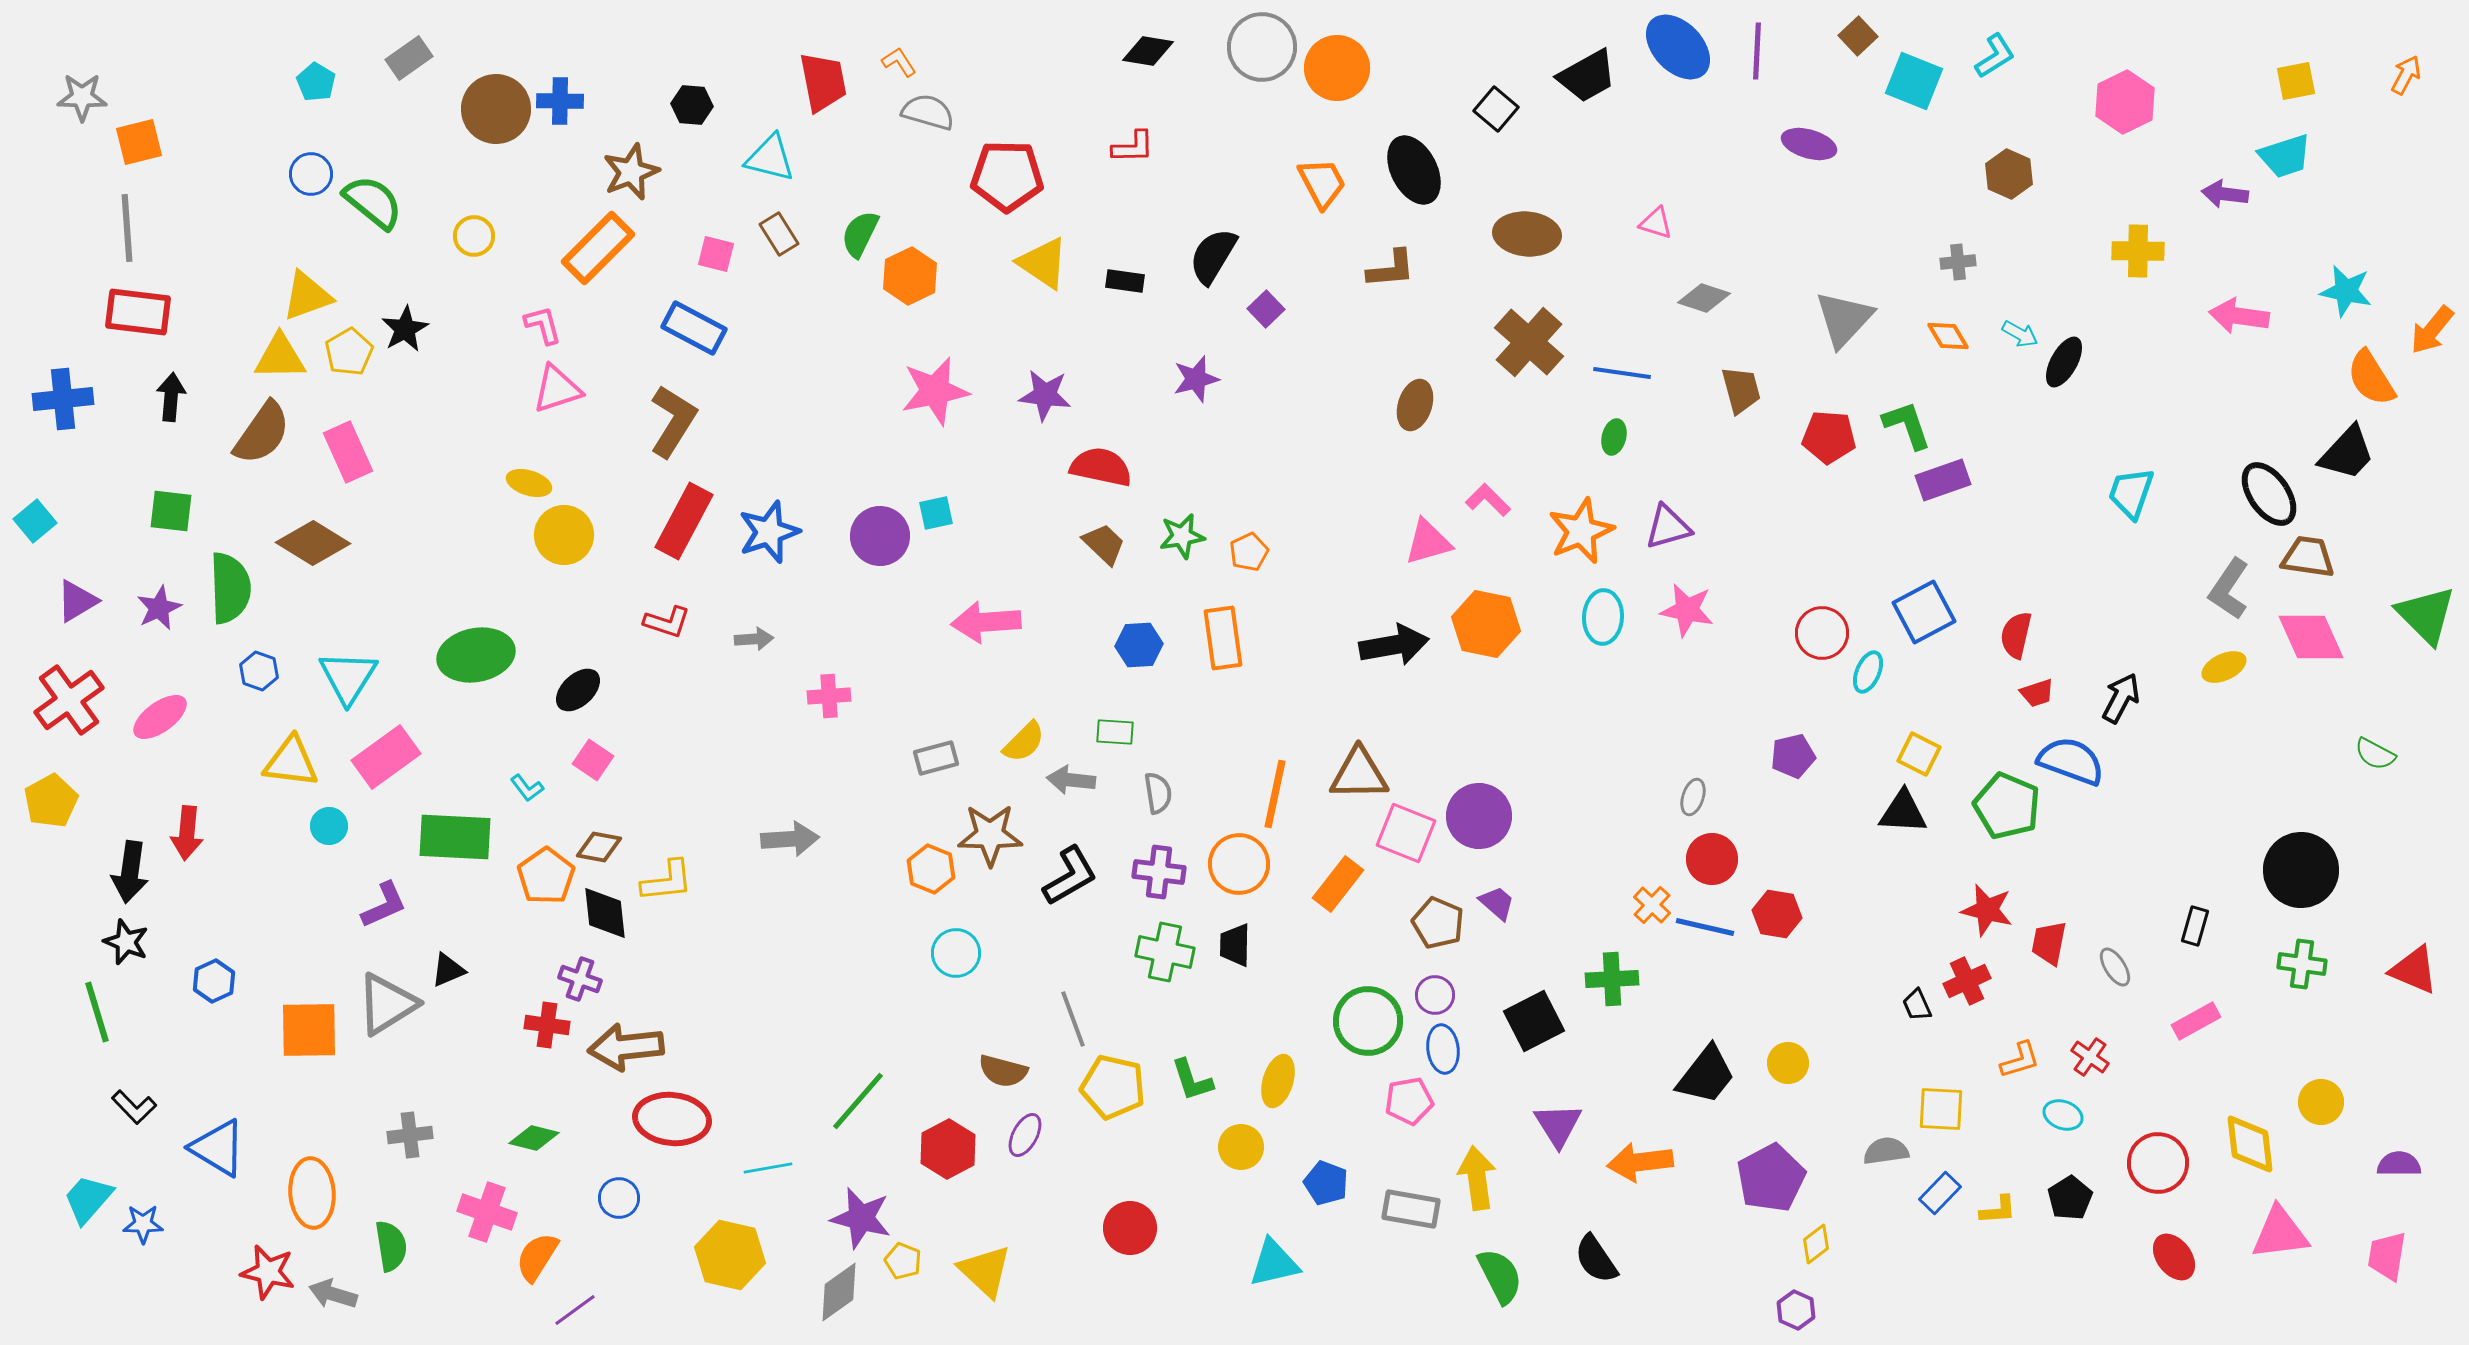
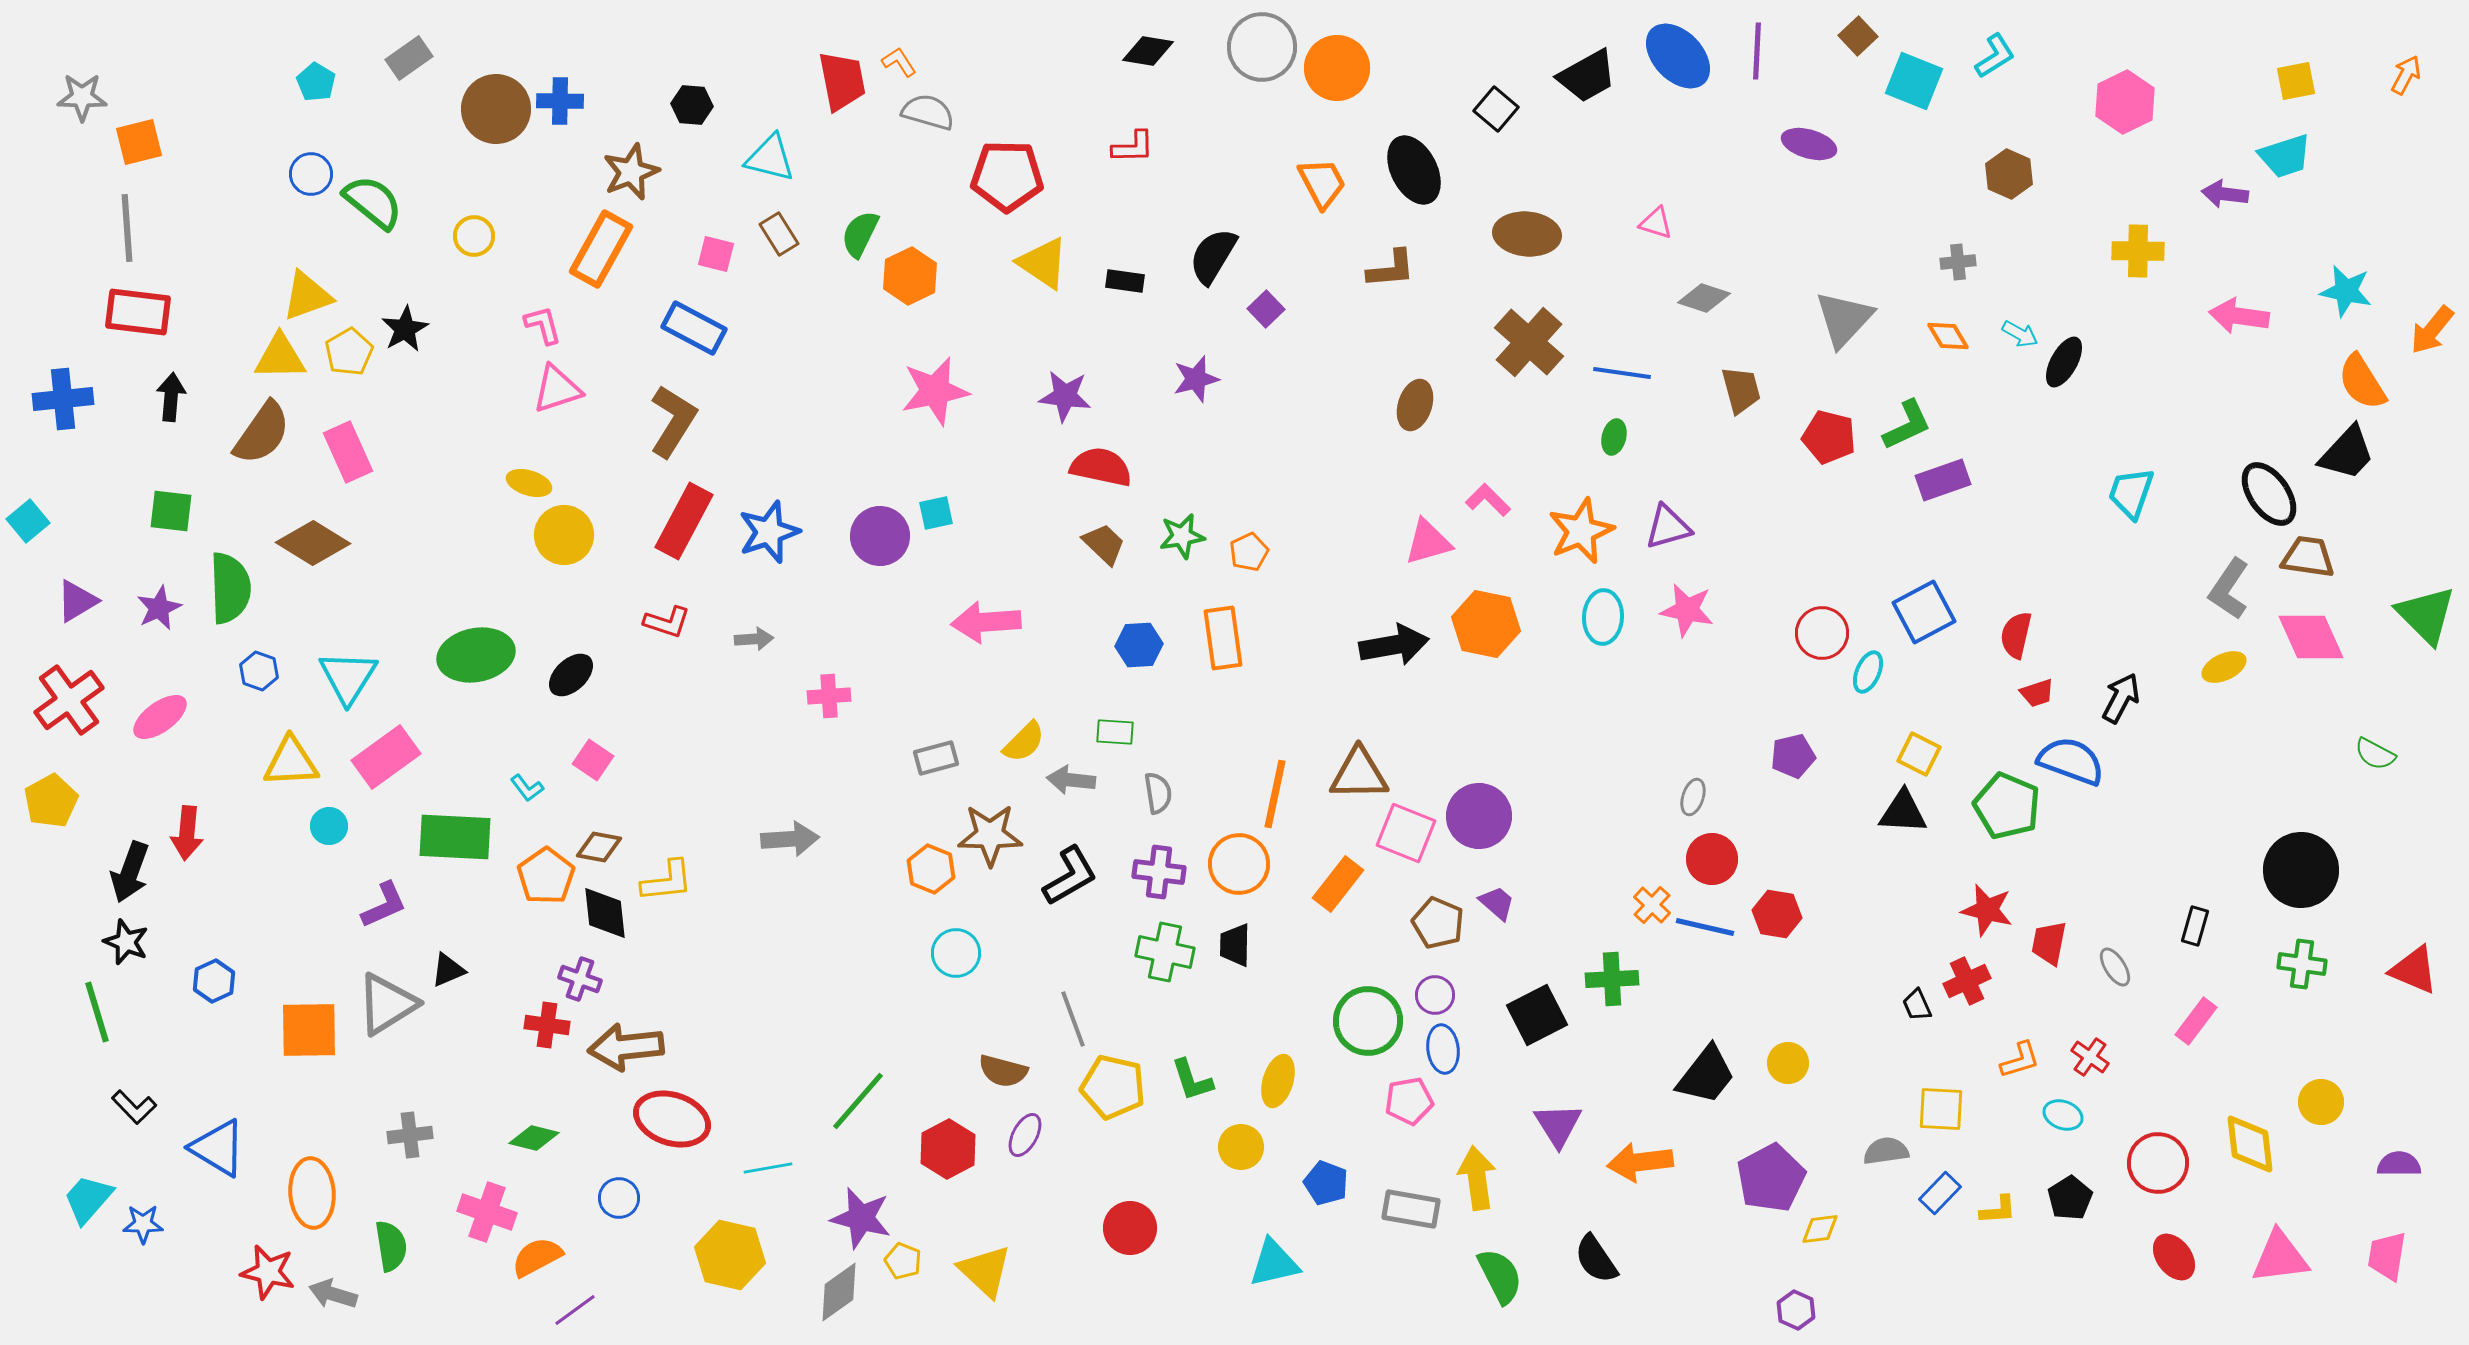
blue ellipse at (1678, 47): moved 9 px down
red trapezoid at (823, 82): moved 19 px right, 1 px up
orange rectangle at (598, 248): moved 3 px right, 1 px down; rotated 16 degrees counterclockwise
orange semicircle at (2371, 378): moved 9 px left, 4 px down
purple star at (1045, 395): moved 20 px right, 1 px down
green L-shape at (1907, 425): rotated 84 degrees clockwise
red pentagon at (1829, 437): rotated 10 degrees clockwise
cyan square at (35, 521): moved 7 px left
black ellipse at (578, 690): moved 7 px left, 15 px up
yellow triangle at (291, 762): rotated 10 degrees counterclockwise
black arrow at (130, 872): rotated 12 degrees clockwise
black square at (1534, 1021): moved 3 px right, 6 px up
pink rectangle at (2196, 1021): rotated 24 degrees counterclockwise
red ellipse at (672, 1119): rotated 12 degrees clockwise
pink triangle at (2280, 1233): moved 24 px down
yellow diamond at (1816, 1244): moved 4 px right, 15 px up; rotated 30 degrees clockwise
orange semicircle at (537, 1257): rotated 30 degrees clockwise
